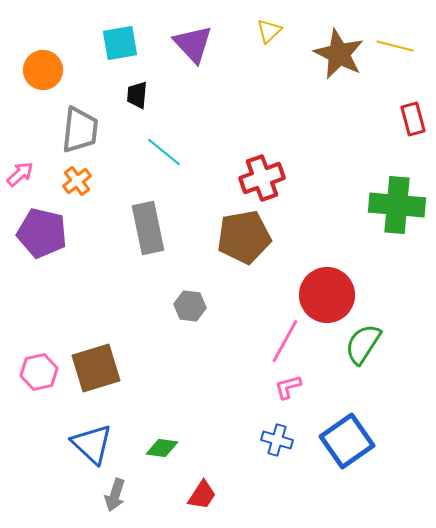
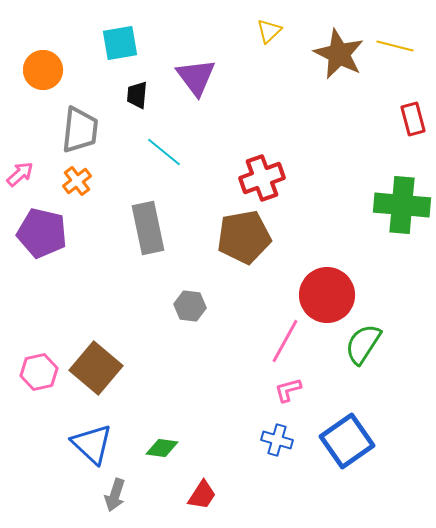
purple triangle: moved 3 px right, 33 px down; rotated 6 degrees clockwise
green cross: moved 5 px right
brown square: rotated 33 degrees counterclockwise
pink L-shape: moved 3 px down
